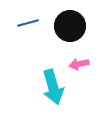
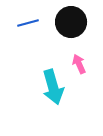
black circle: moved 1 px right, 4 px up
pink arrow: rotated 78 degrees clockwise
